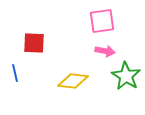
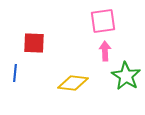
pink square: moved 1 px right
pink arrow: rotated 102 degrees counterclockwise
blue line: rotated 18 degrees clockwise
yellow diamond: moved 2 px down
